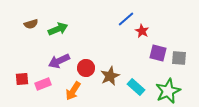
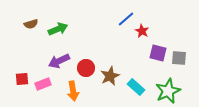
orange arrow: rotated 42 degrees counterclockwise
